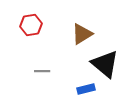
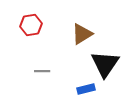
black triangle: rotated 24 degrees clockwise
